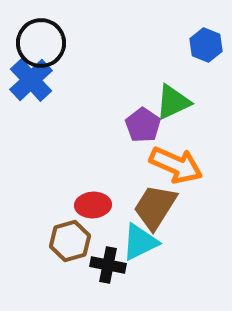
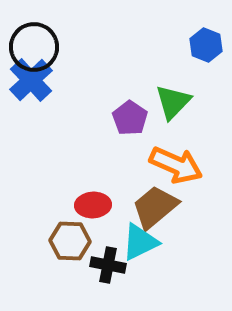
black circle: moved 7 px left, 4 px down
green triangle: rotated 21 degrees counterclockwise
purple pentagon: moved 13 px left, 7 px up
brown trapezoid: rotated 18 degrees clockwise
brown hexagon: rotated 18 degrees clockwise
